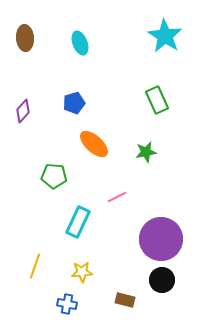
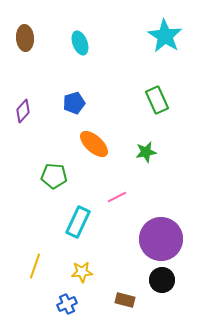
blue cross: rotated 36 degrees counterclockwise
